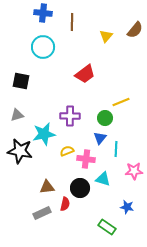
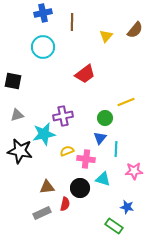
blue cross: rotated 18 degrees counterclockwise
black square: moved 8 px left
yellow line: moved 5 px right
purple cross: moved 7 px left; rotated 12 degrees counterclockwise
green rectangle: moved 7 px right, 1 px up
